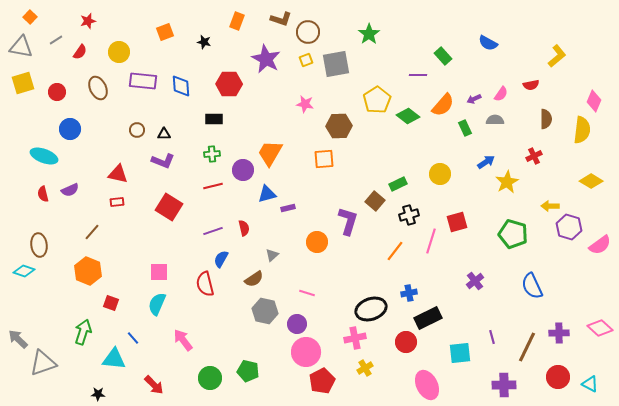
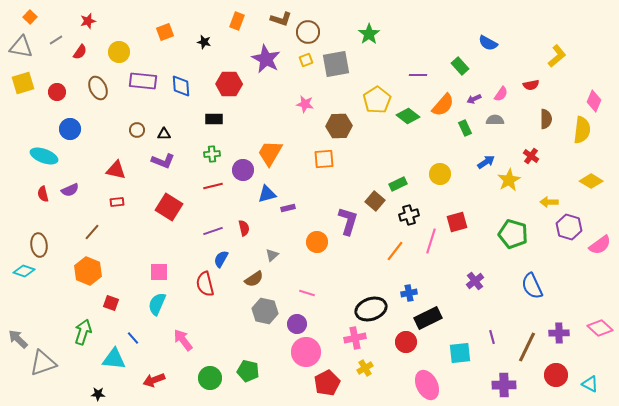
green rectangle at (443, 56): moved 17 px right, 10 px down
red cross at (534, 156): moved 3 px left; rotated 28 degrees counterclockwise
red triangle at (118, 174): moved 2 px left, 4 px up
yellow star at (507, 182): moved 2 px right, 2 px up
yellow arrow at (550, 206): moved 1 px left, 4 px up
red circle at (558, 377): moved 2 px left, 2 px up
red pentagon at (322, 381): moved 5 px right, 2 px down
red arrow at (154, 385): moved 5 px up; rotated 115 degrees clockwise
